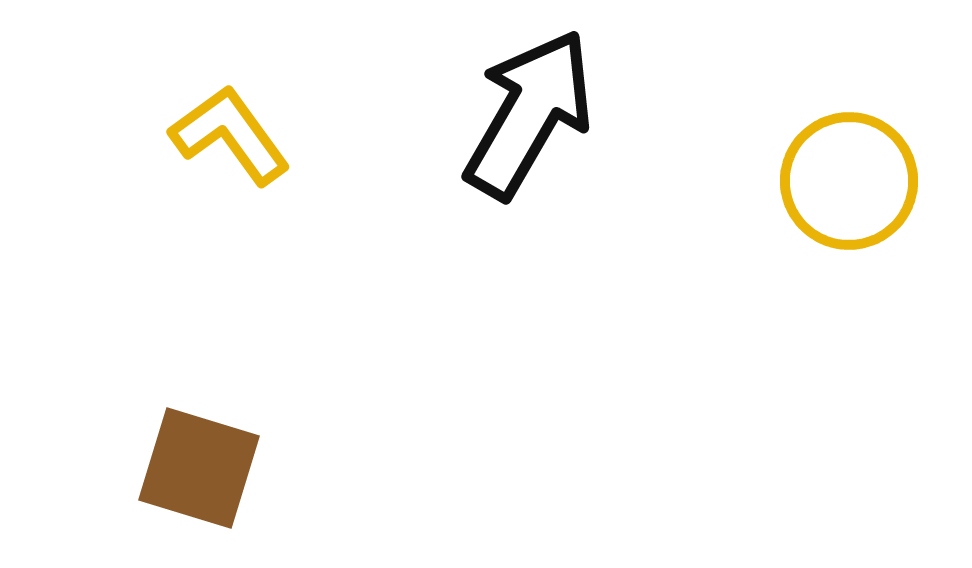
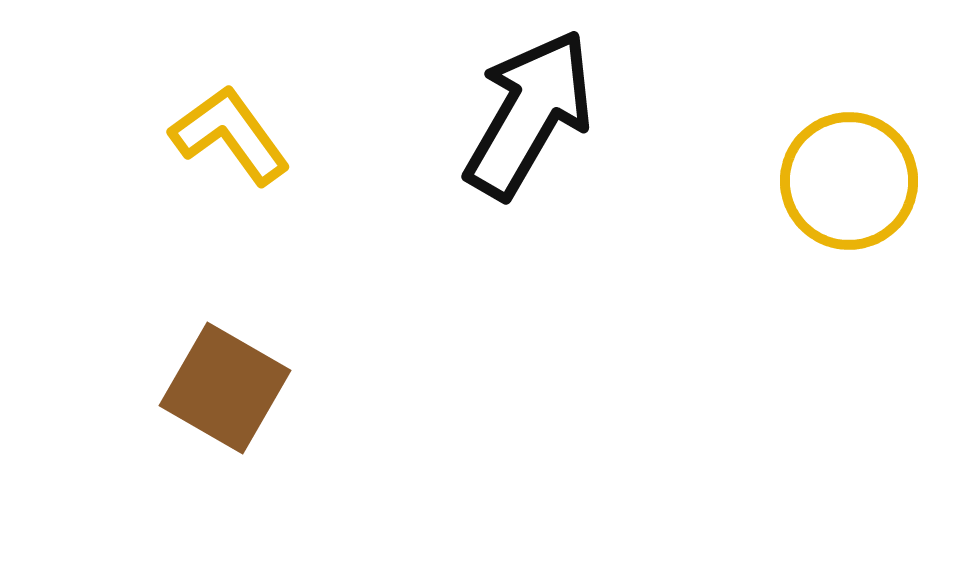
brown square: moved 26 px right, 80 px up; rotated 13 degrees clockwise
